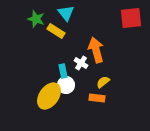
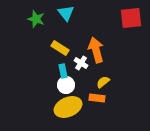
yellow rectangle: moved 4 px right, 17 px down
yellow ellipse: moved 19 px right, 11 px down; rotated 32 degrees clockwise
